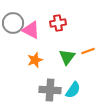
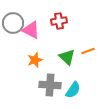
red cross: moved 1 px right, 2 px up
green triangle: rotated 24 degrees counterclockwise
gray cross: moved 5 px up
